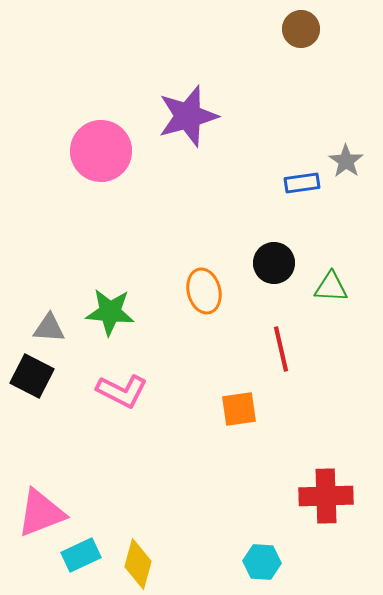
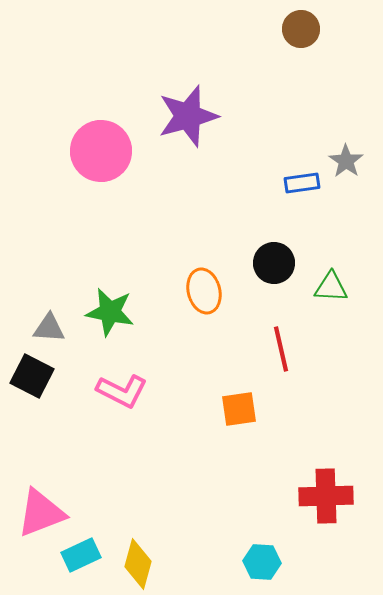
green star: rotated 6 degrees clockwise
